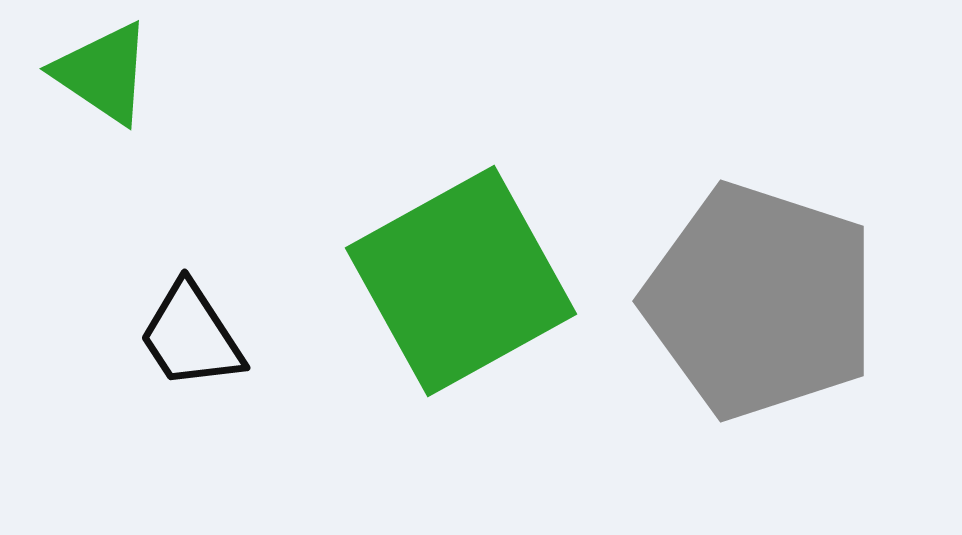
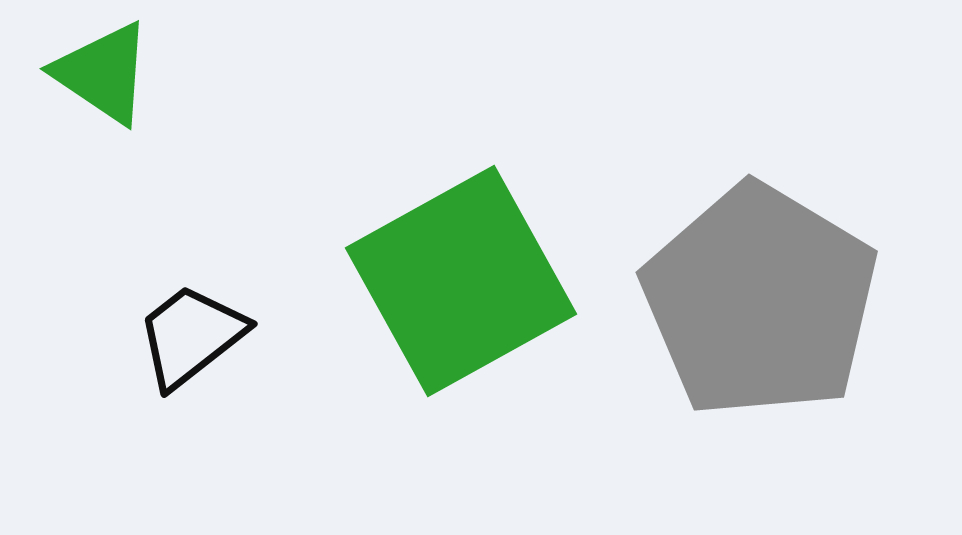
gray pentagon: rotated 13 degrees clockwise
black trapezoid: rotated 85 degrees clockwise
